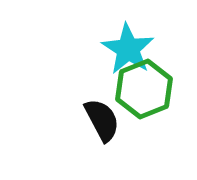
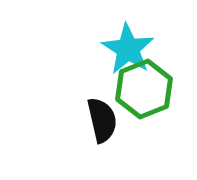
black semicircle: rotated 15 degrees clockwise
